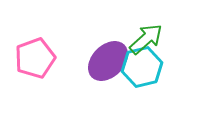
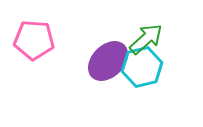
pink pentagon: moved 1 px left, 18 px up; rotated 24 degrees clockwise
